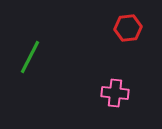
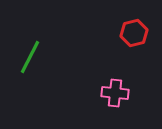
red hexagon: moved 6 px right, 5 px down; rotated 8 degrees counterclockwise
